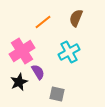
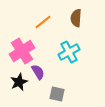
brown semicircle: rotated 18 degrees counterclockwise
